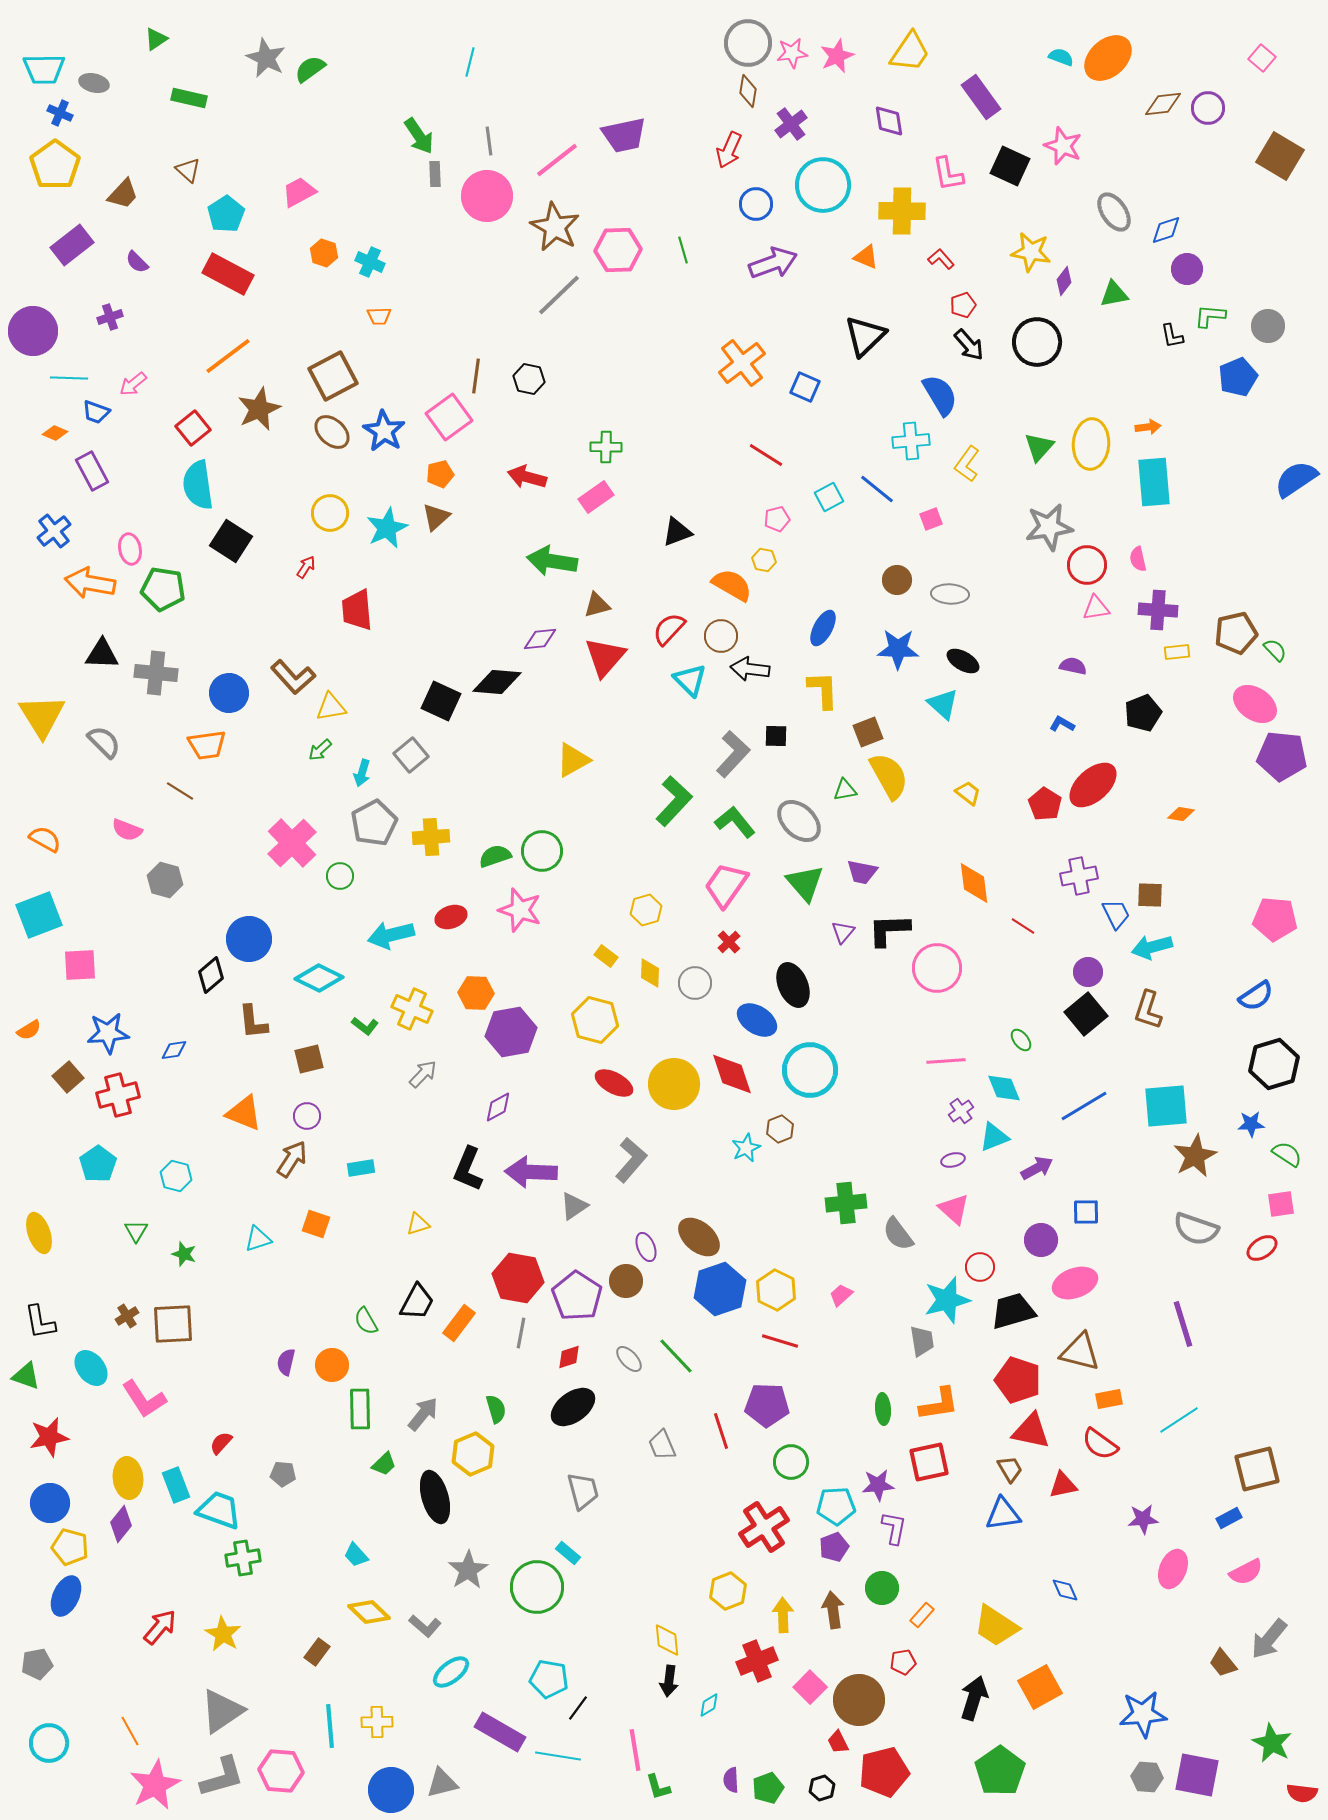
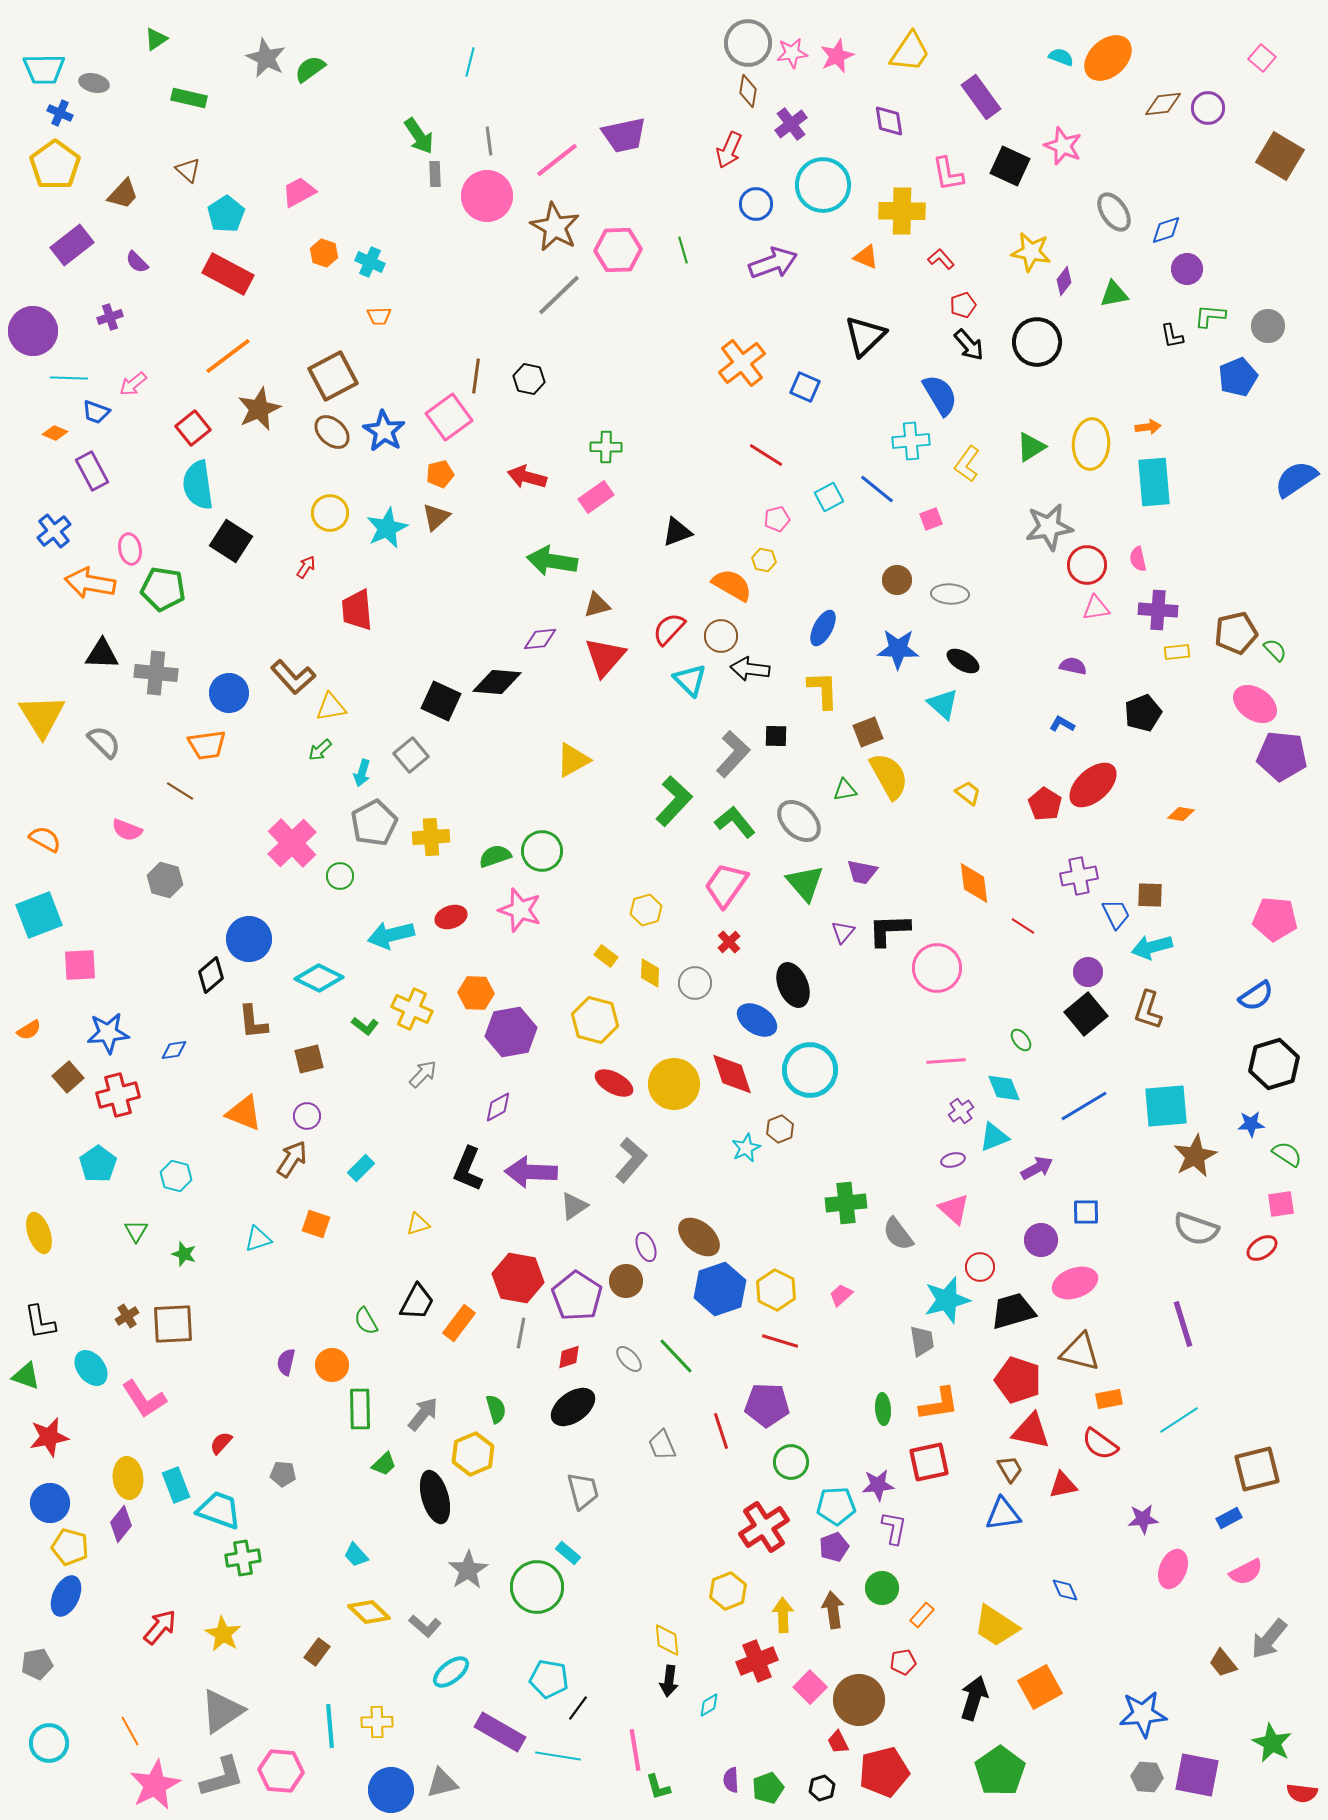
green triangle at (1039, 447): moved 8 px left; rotated 16 degrees clockwise
cyan rectangle at (361, 1168): rotated 36 degrees counterclockwise
